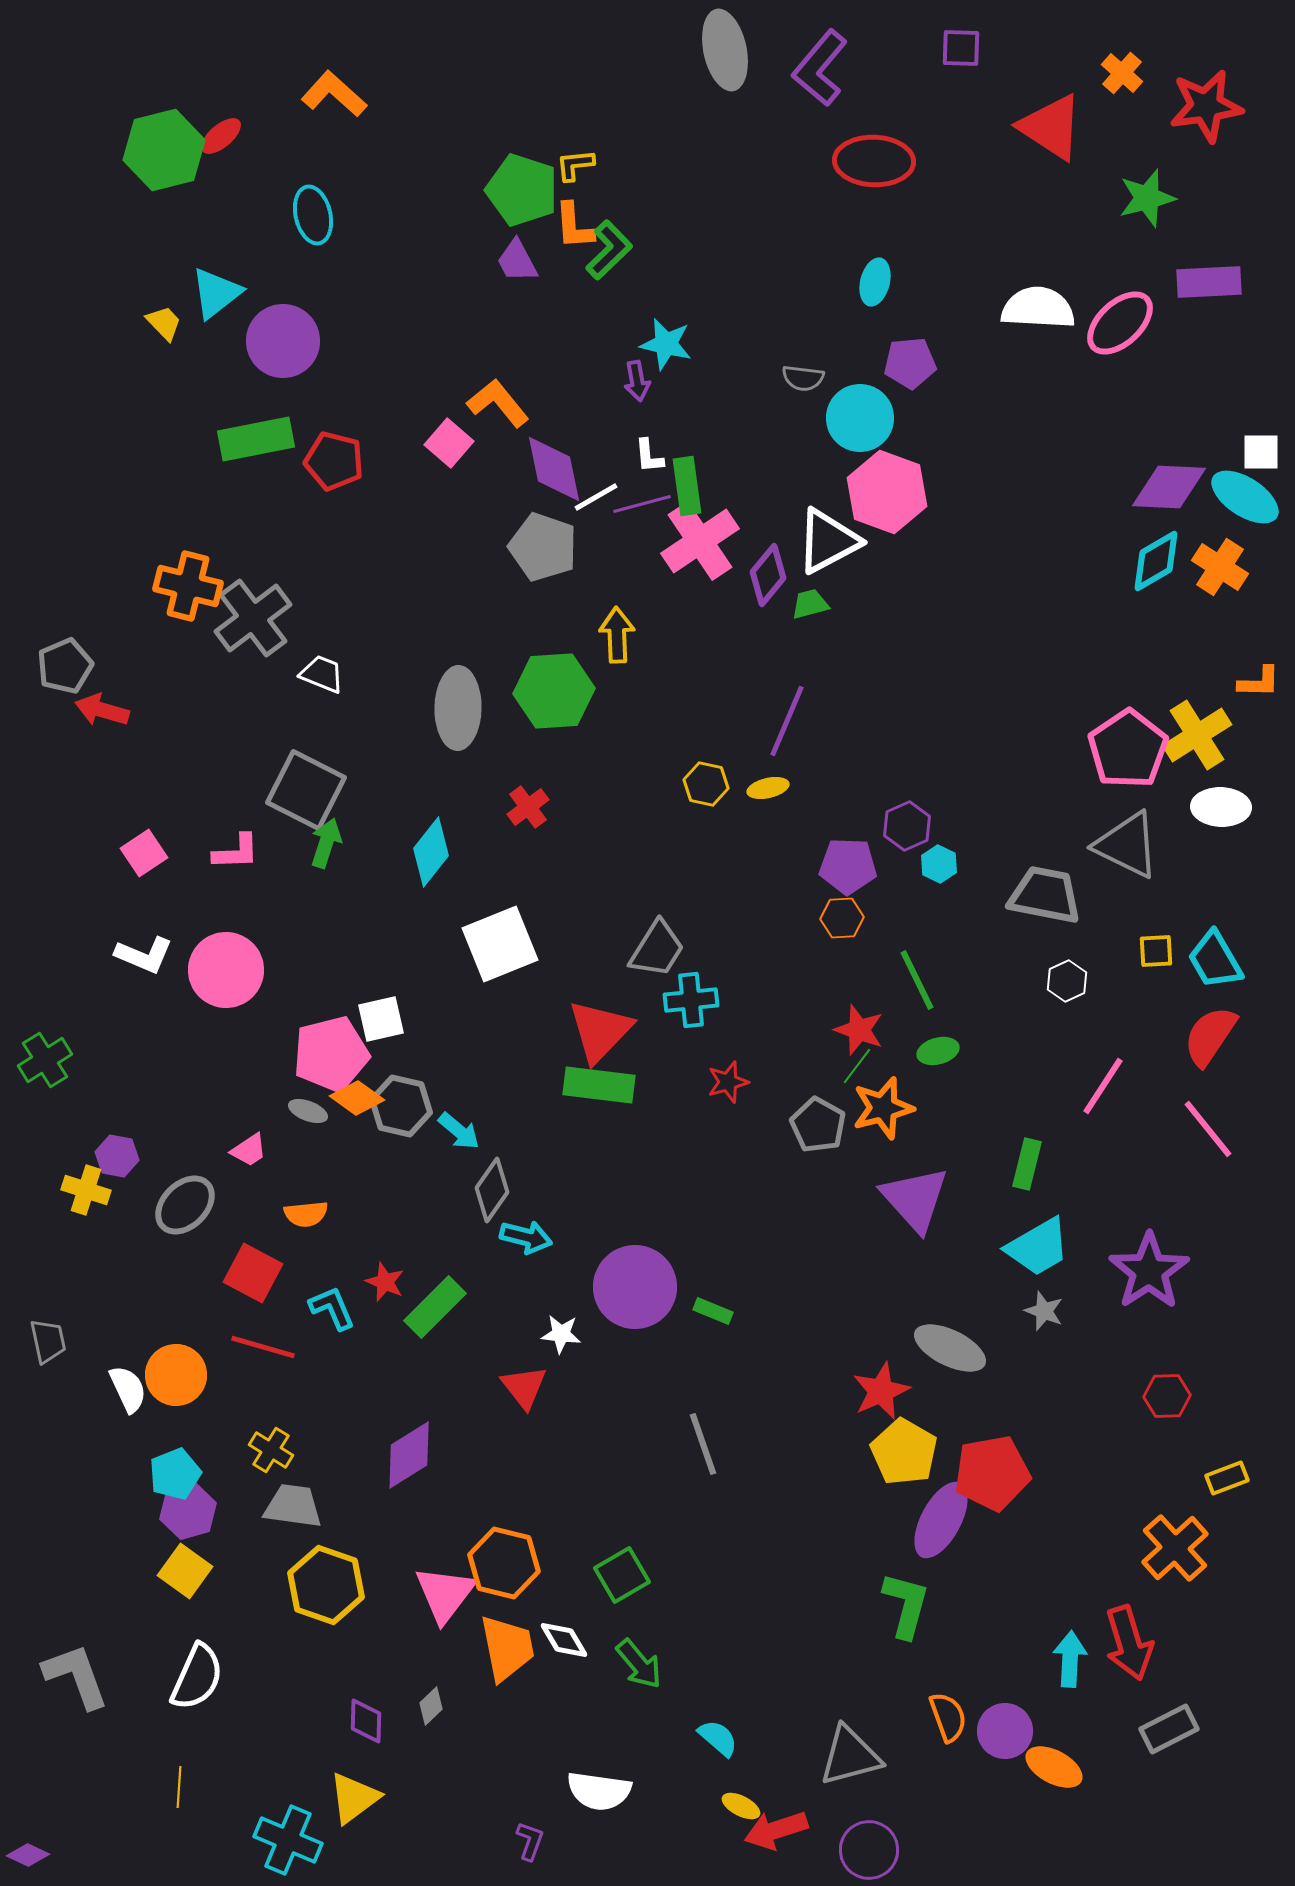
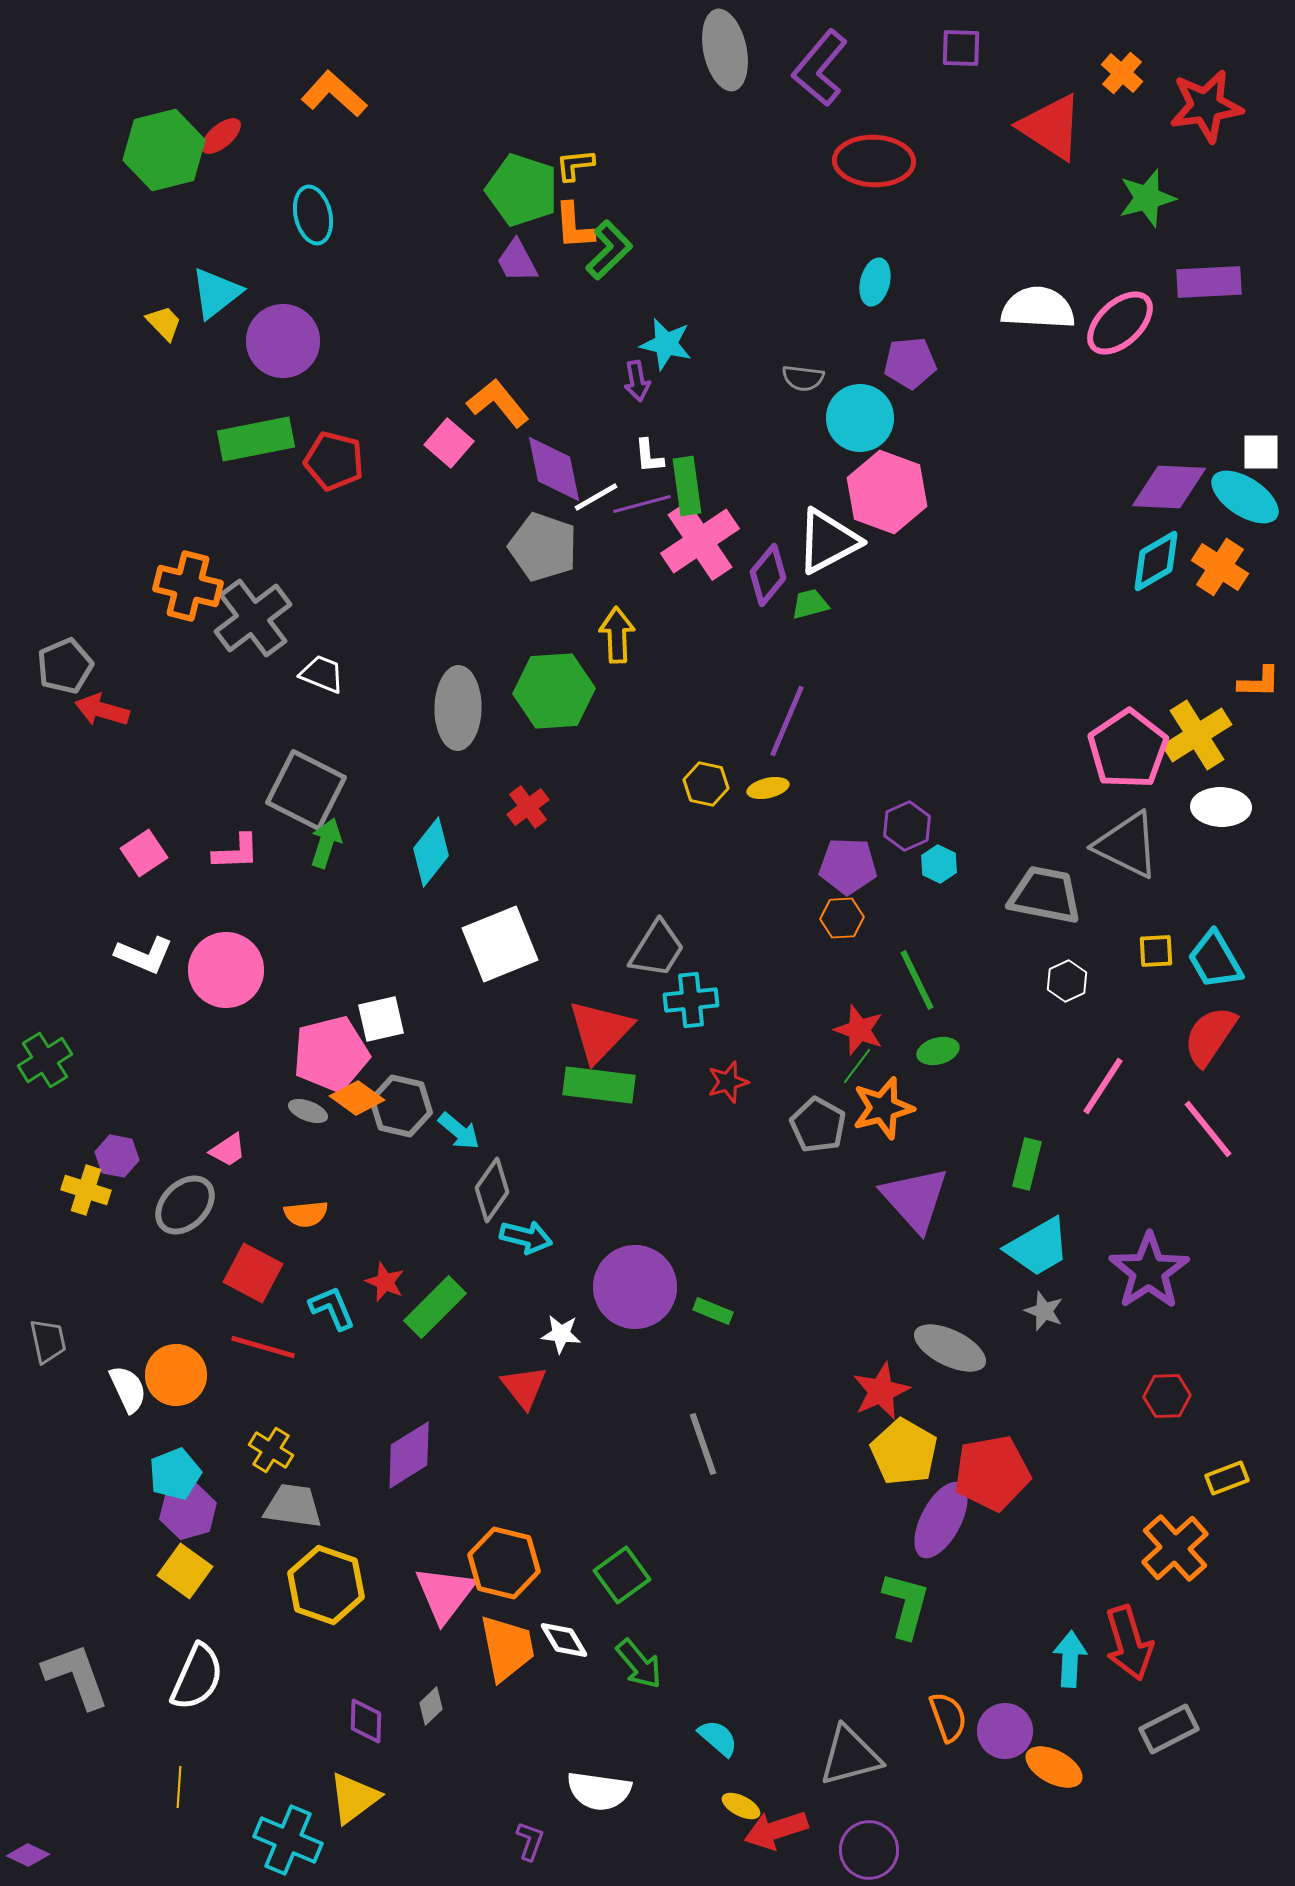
pink trapezoid at (249, 1150): moved 21 px left
green square at (622, 1575): rotated 6 degrees counterclockwise
